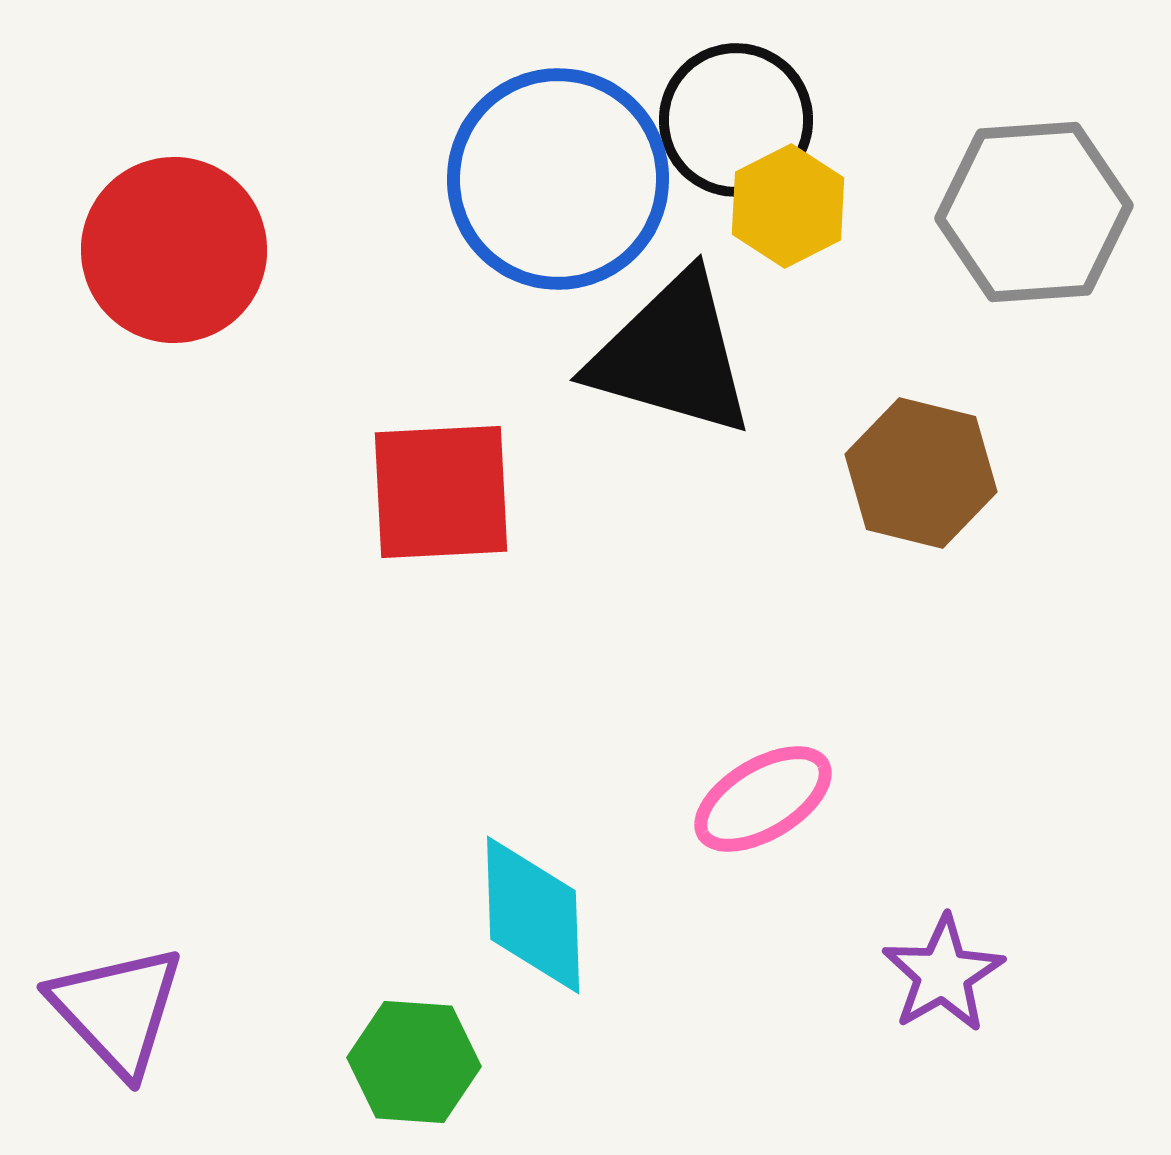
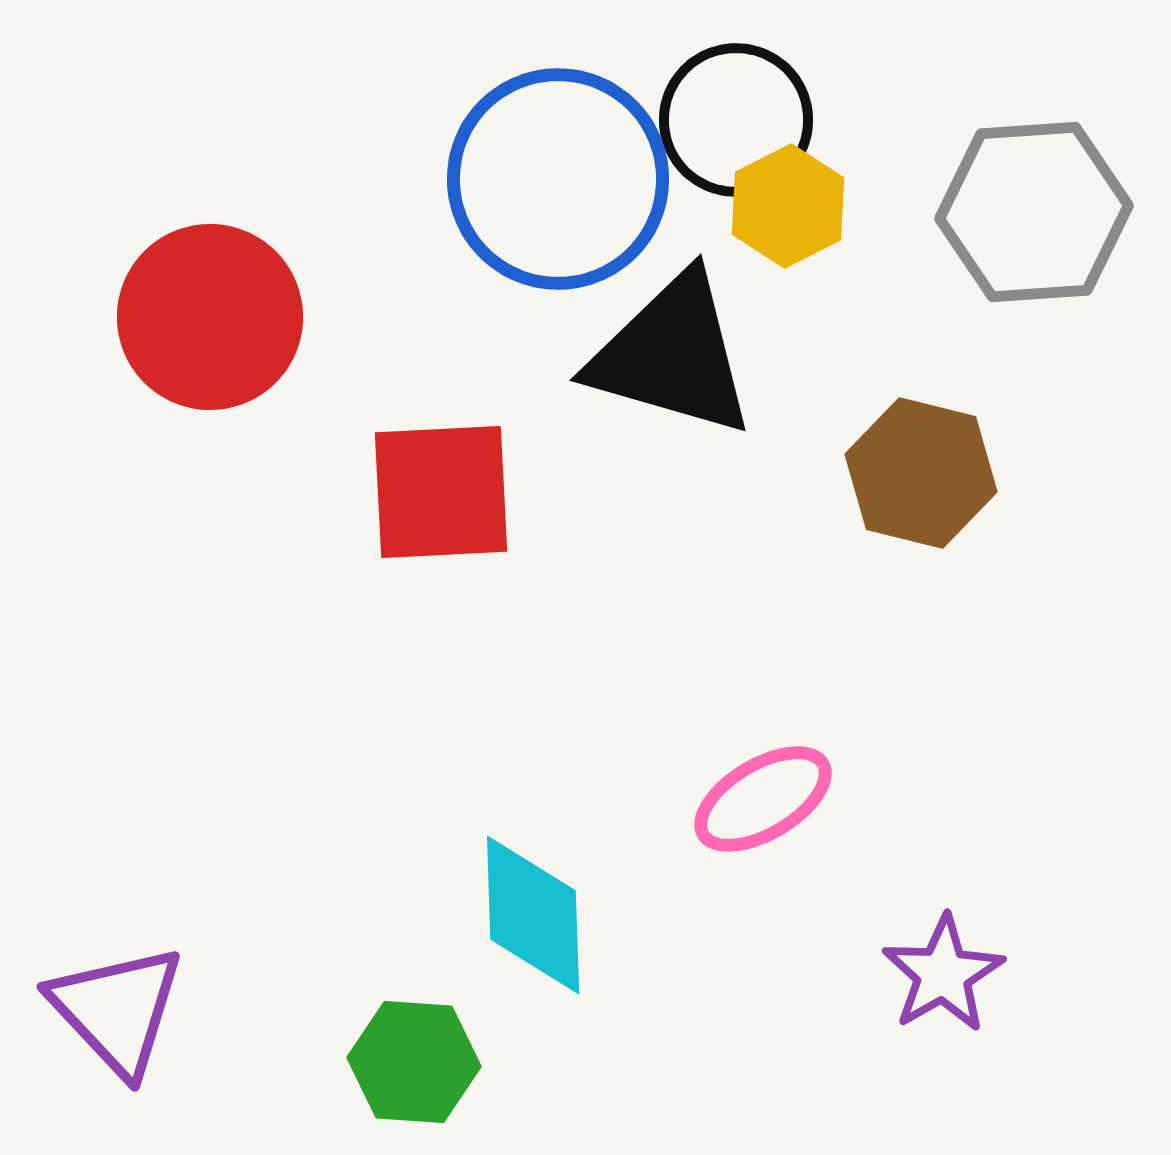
red circle: moved 36 px right, 67 px down
